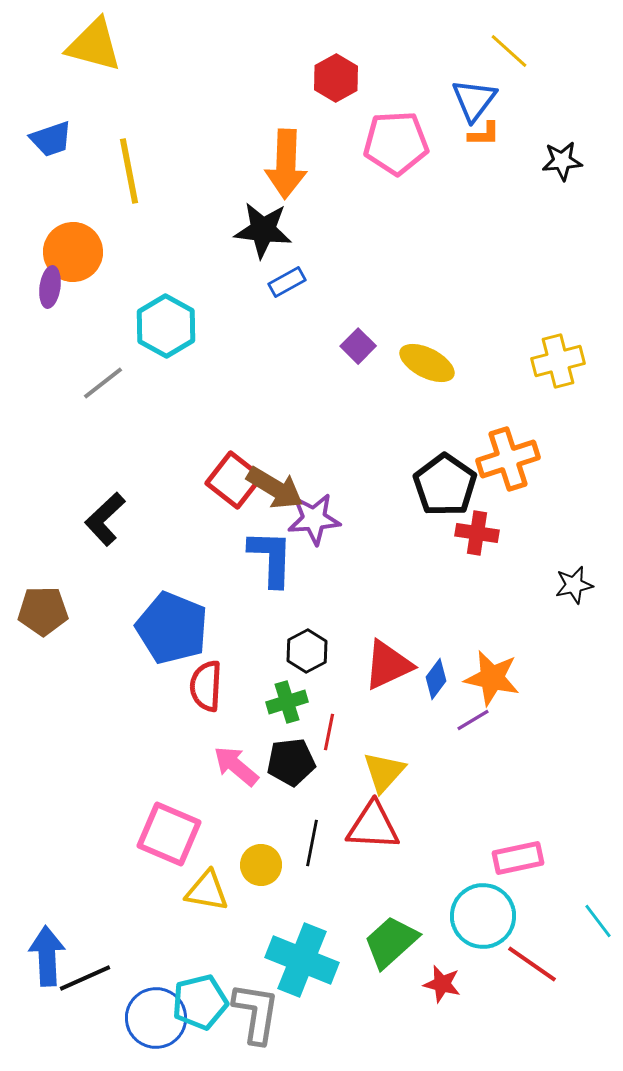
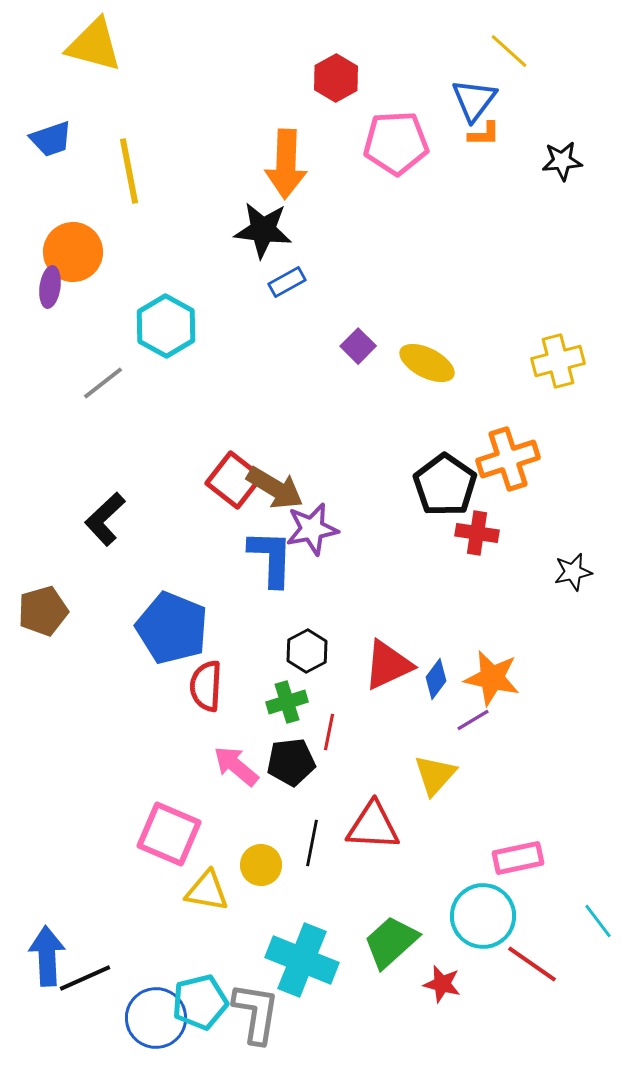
purple star at (314, 519): moved 2 px left, 10 px down; rotated 6 degrees counterclockwise
black star at (574, 585): moved 1 px left, 13 px up
brown pentagon at (43, 611): rotated 15 degrees counterclockwise
yellow triangle at (384, 772): moved 51 px right, 3 px down
